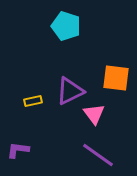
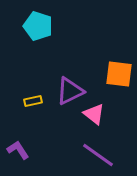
cyan pentagon: moved 28 px left
orange square: moved 3 px right, 4 px up
pink triangle: rotated 15 degrees counterclockwise
purple L-shape: rotated 50 degrees clockwise
